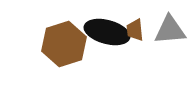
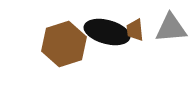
gray triangle: moved 1 px right, 2 px up
